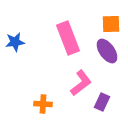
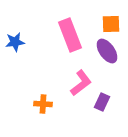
pink rectangle: moved 2 px right, 3 px up
